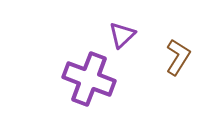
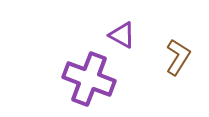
purple triangle: rotated 48 degrees counterclockwise
